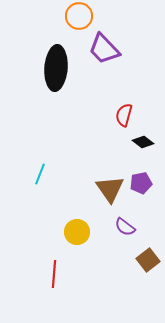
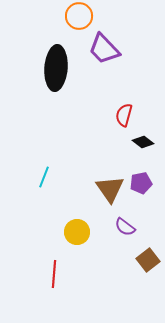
cyan line: moved 4 px right, 3 px down
